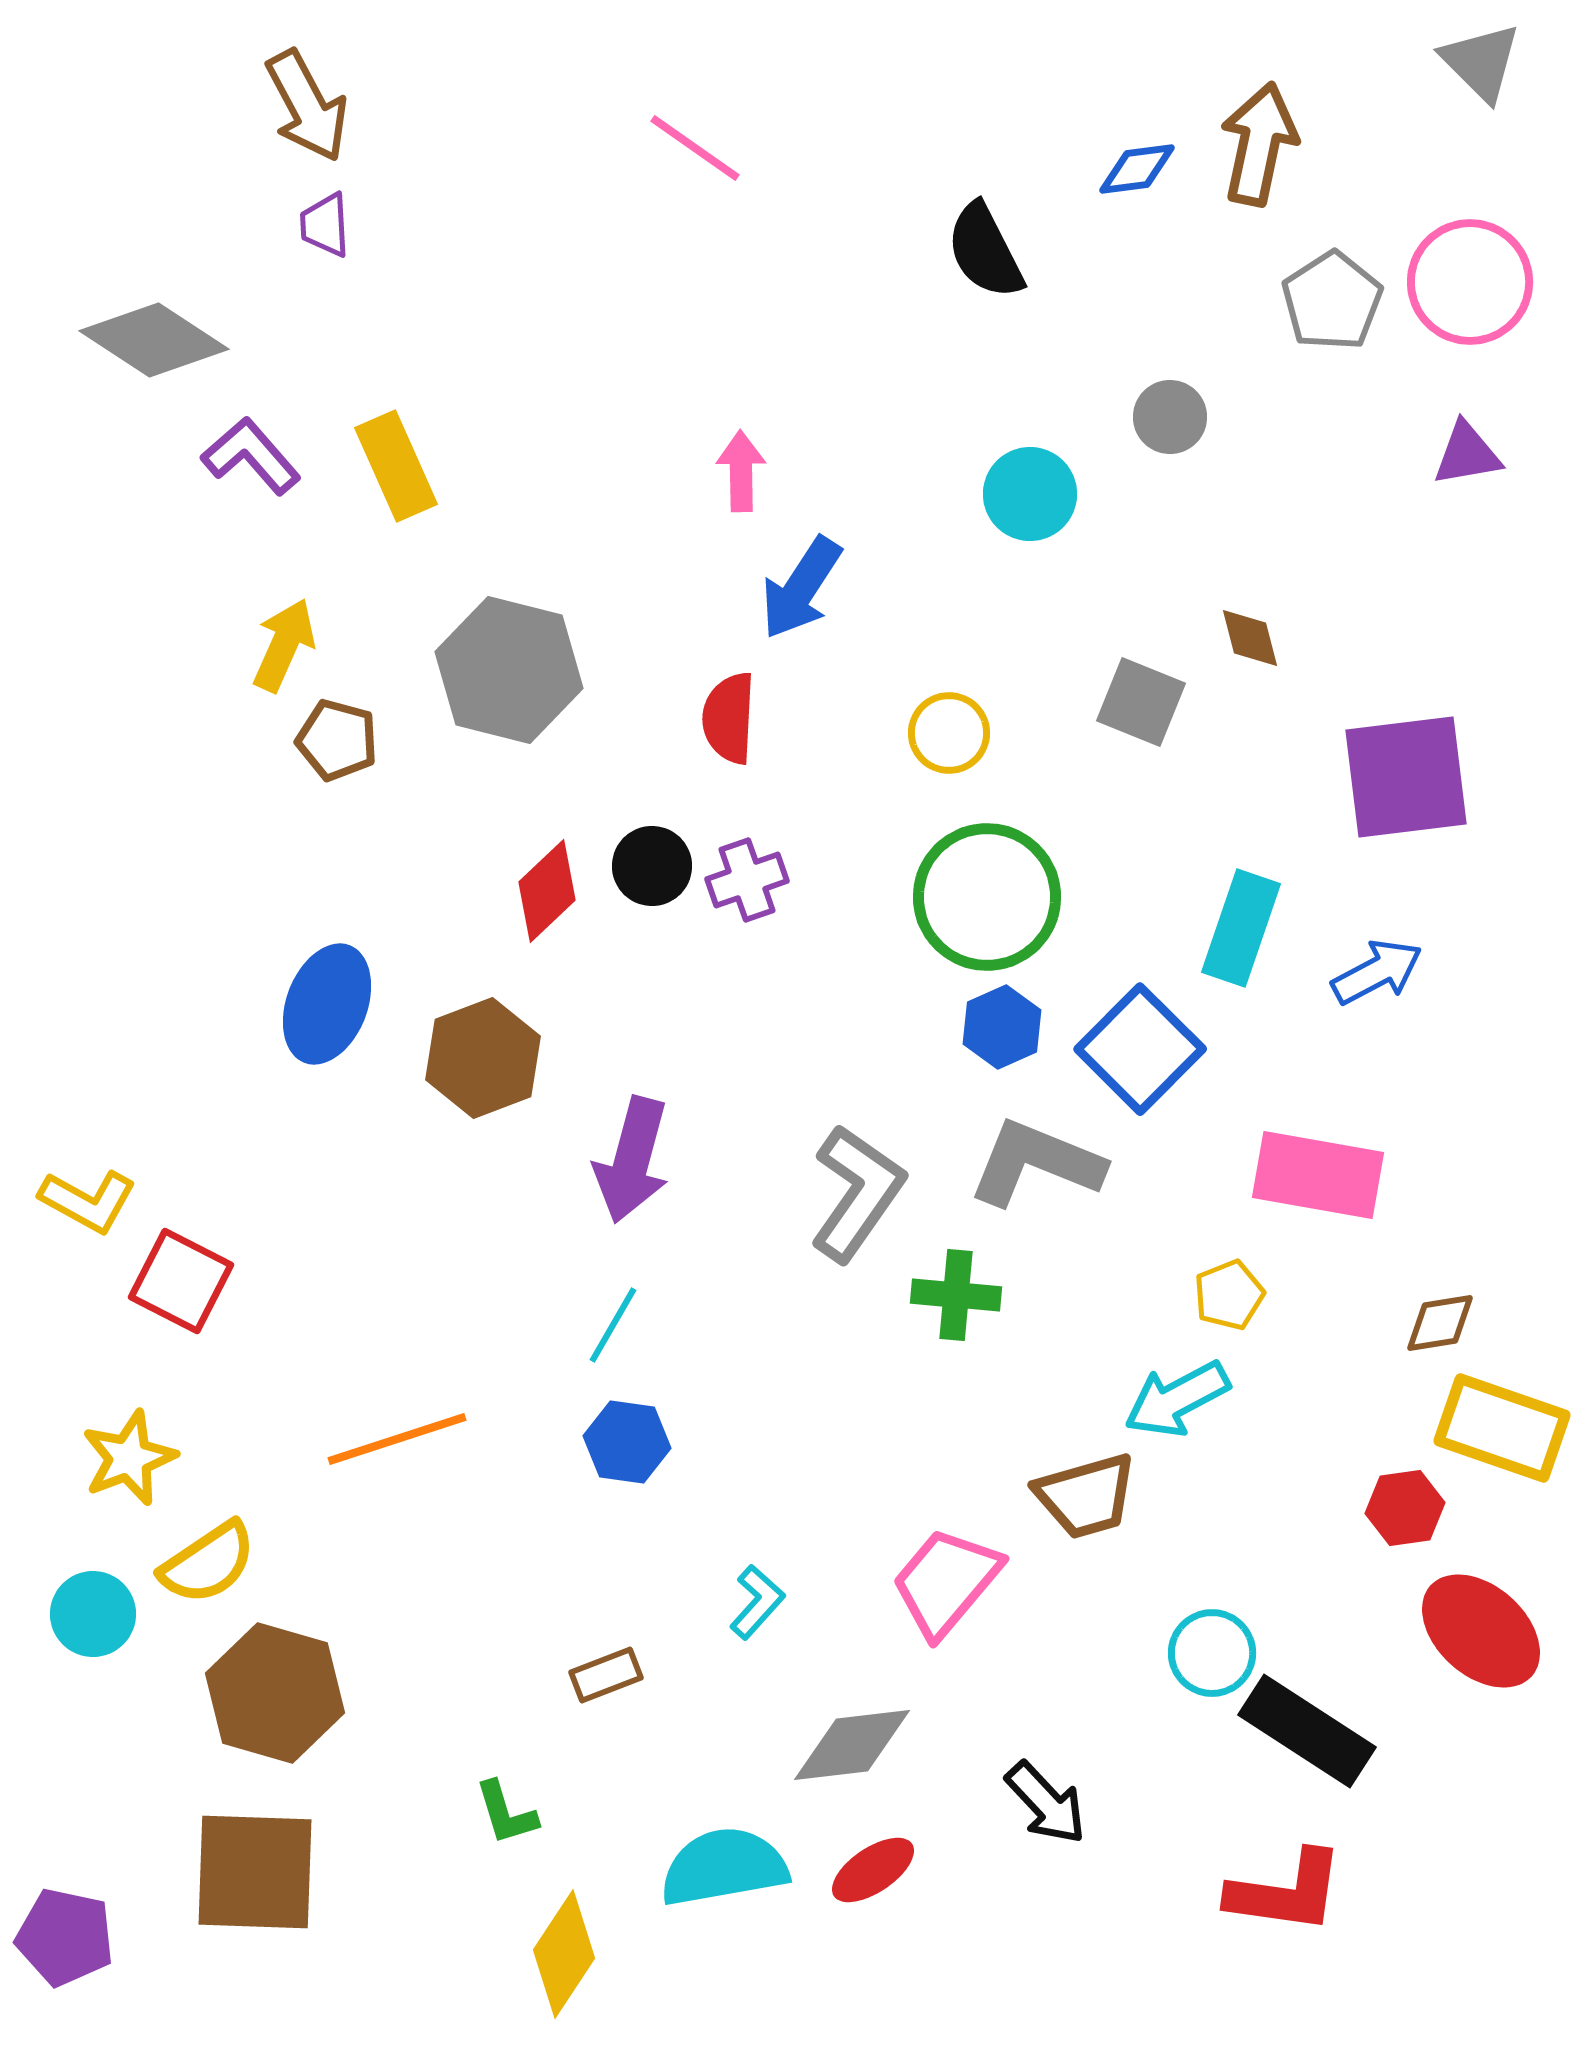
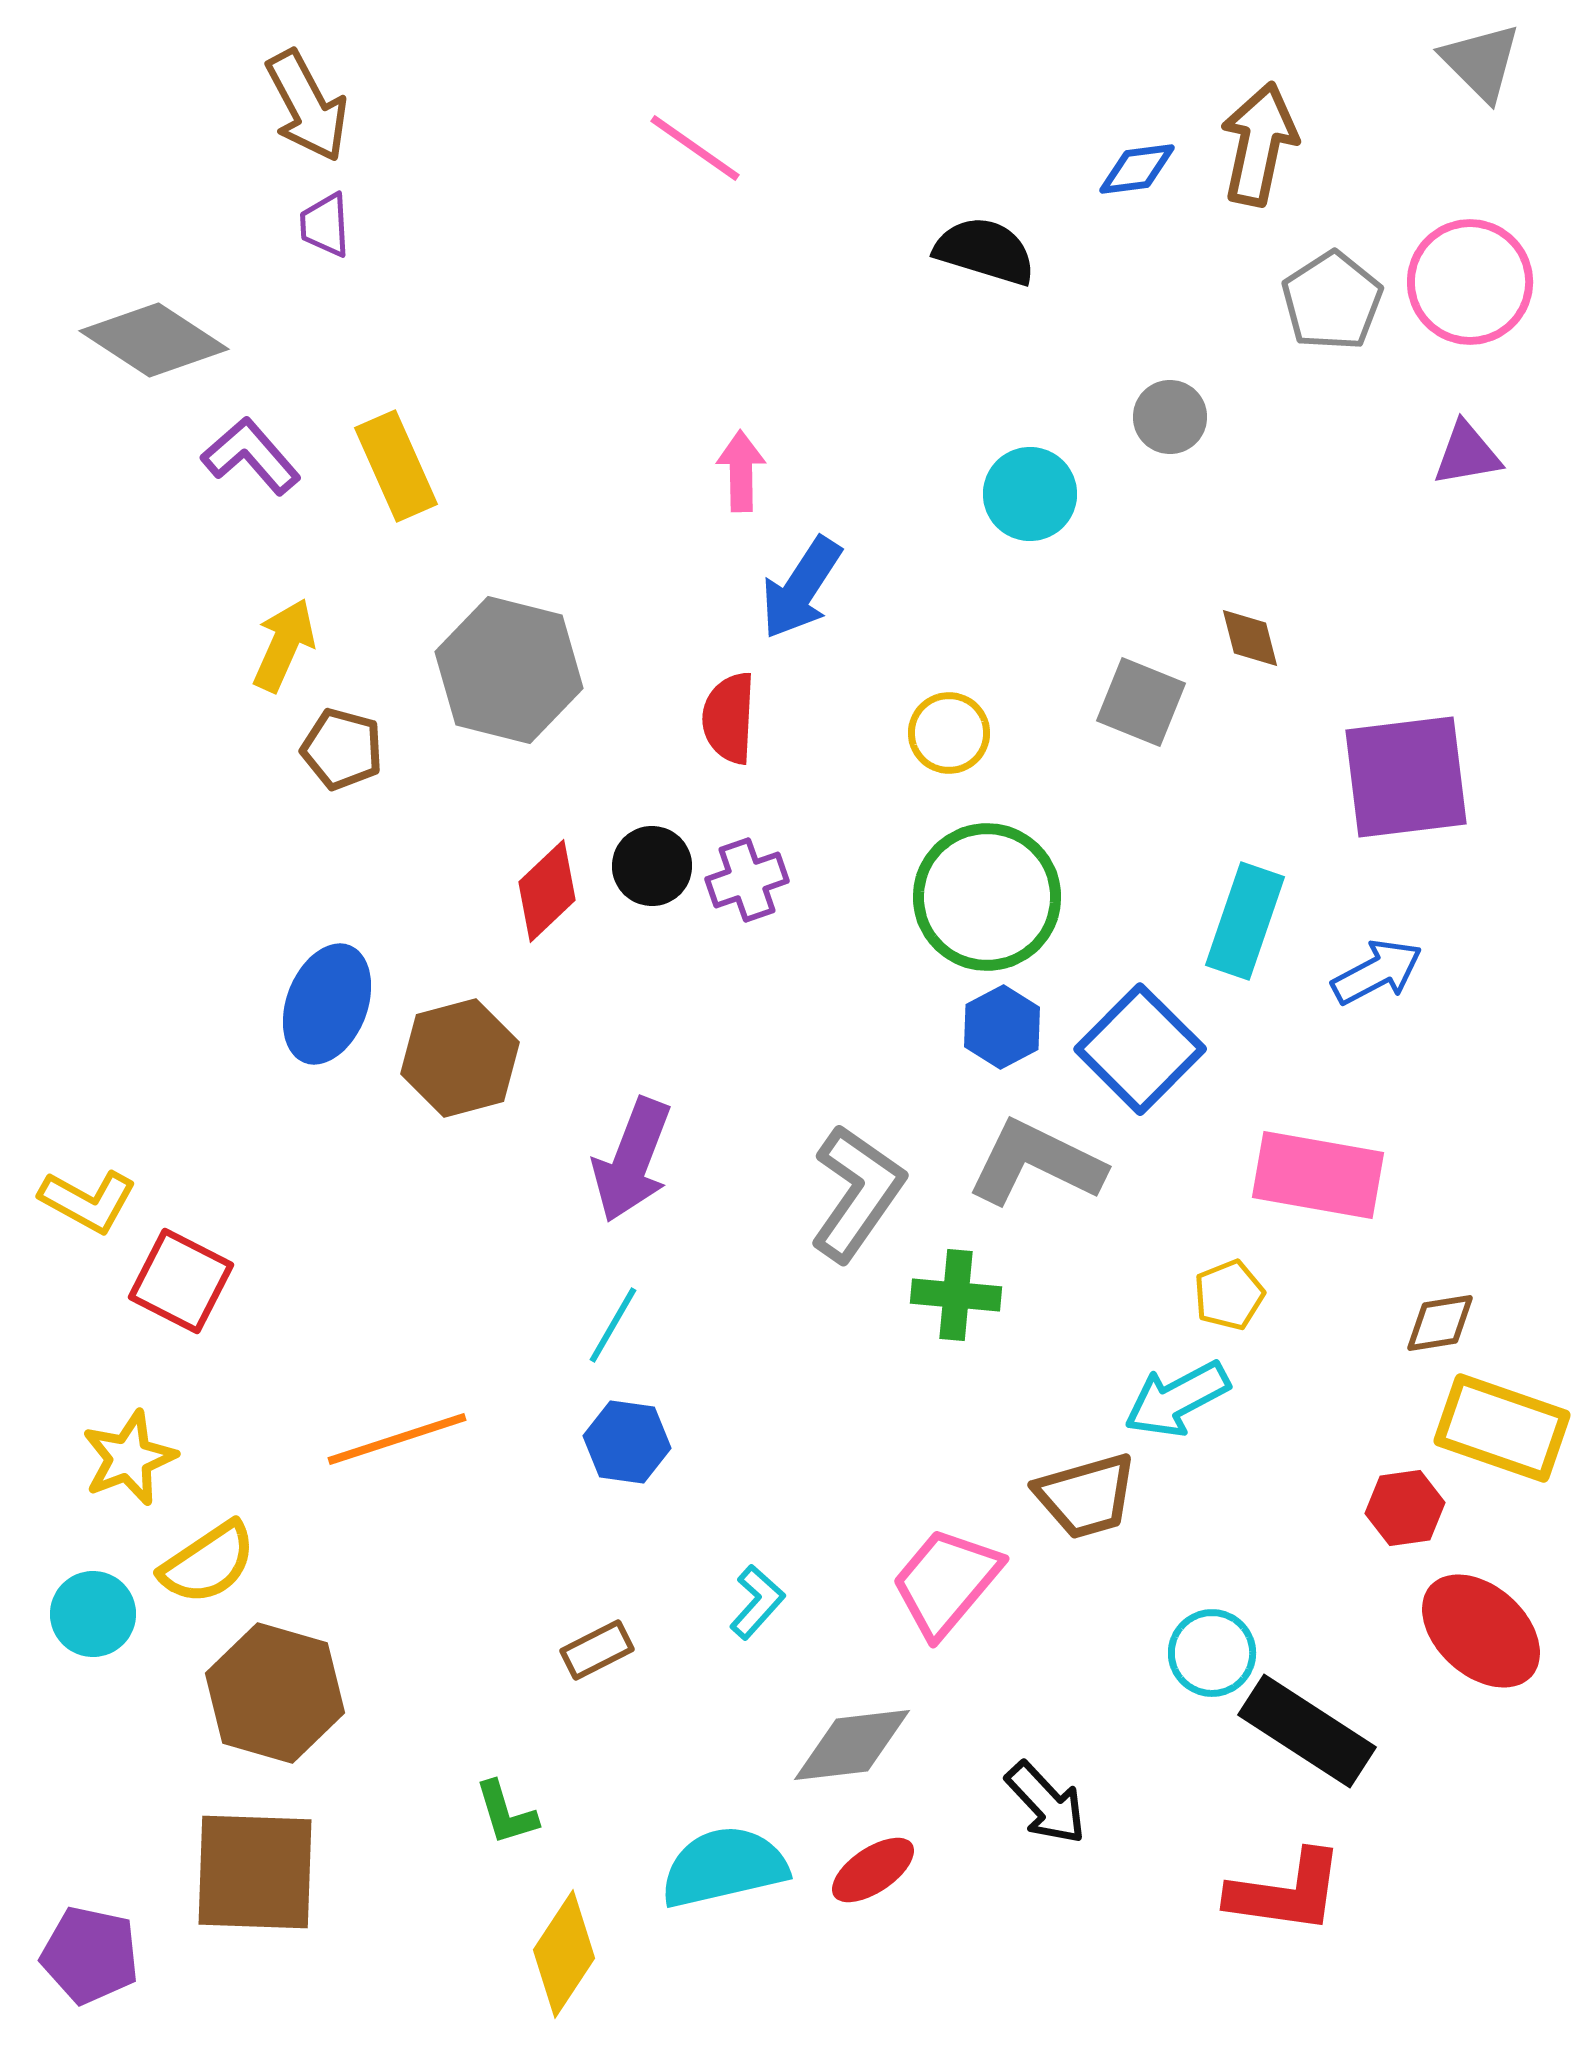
black semicircle at (985, 251): rotated 134 degrees clockwise
brown pentagon at (337, 740): moved 5 px right, 9 px down
cyan rectangle at (1241, 928): moved 4 px right, 7 px up
blue hexagon at (1002, 1027): rotated 4 degrees counterclockwise
brown hexagon at (483, 1058): moved 23 px left; rotated 6 degrees clockwise
purple arrow at (632, 1160): rotated 6 degrees clockwise
gray L-shape at (1036, 1163): rotated 4 degrees clockwise
brown rectangle at (606, 1675): moved 9 px left, 25 px up; rotated 6 degrees counterclockwise
cyan semicircle at (724, 1867): rotated 3 degrees counterclockwise
purple pentagon at (65, 1937): moved 25 px right, 18 px down
